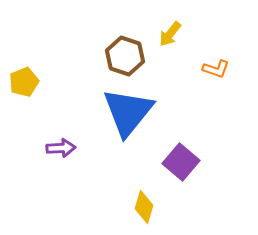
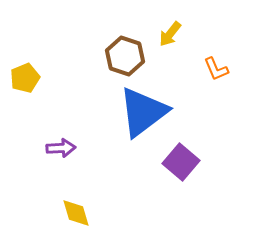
orange L-shape: rotated 48 degrees clockwise
yellow pentagon: moved 1 px right, 4 px up
blue triangle: moved 15 px right; rotated 14 degrees clockwise
yellow diamond: moved 68 px left, 6 px down; rotated 32 degrees counterclockwise
